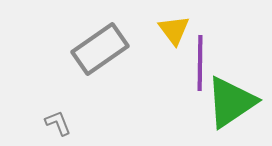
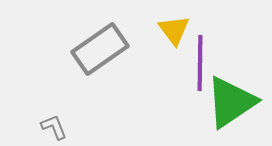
gray L-shape: moved 4 px left, 4 px down
